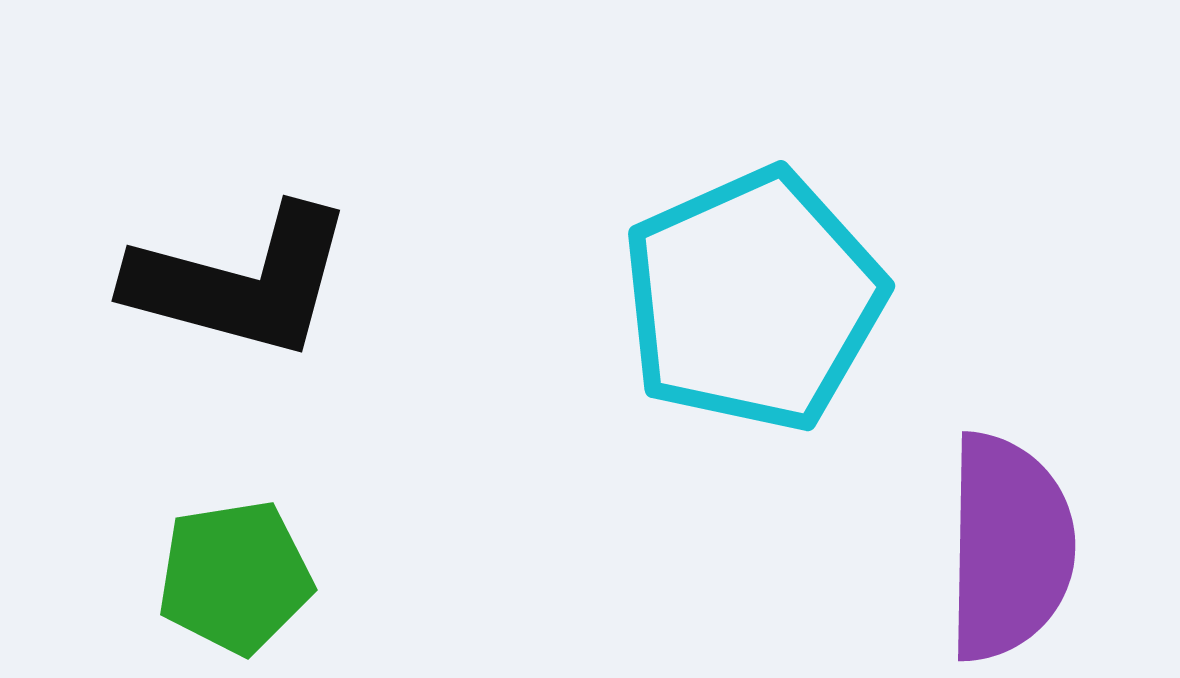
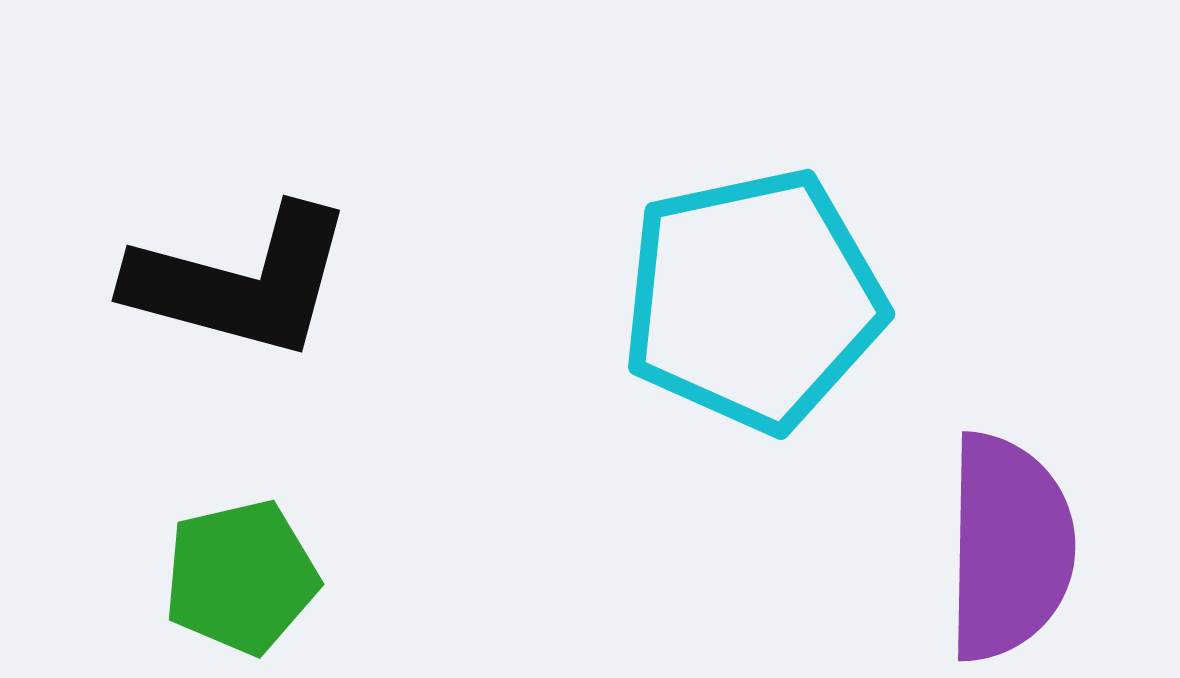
cyan pentagon: rotated 12 degrees clockwise
green pentagon: moved 6 px right; rotated 4 degrees counterclockwise
